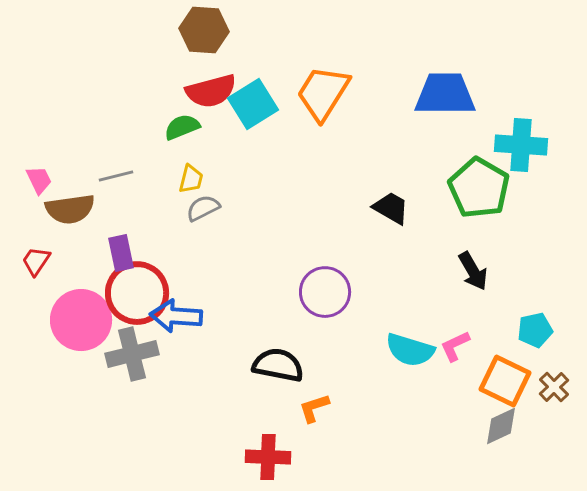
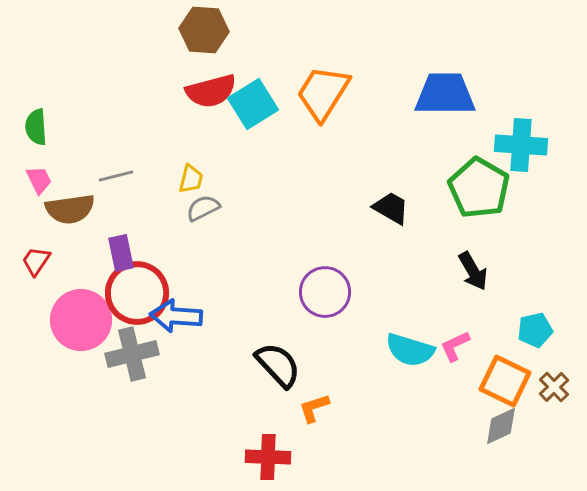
green semicircle: moved 146 px left; rotated 72 degrees counterclockwise
black semicircle: rotated 36 degrees clockwise
